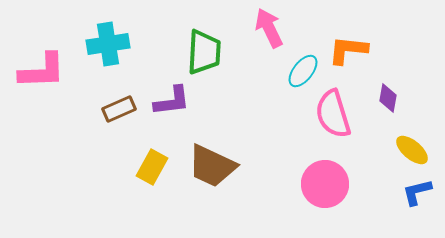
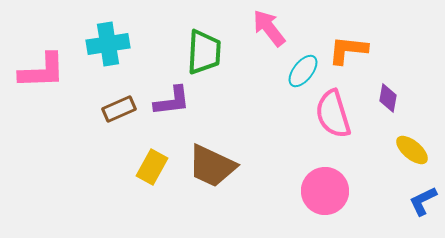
pink arrow: rotated 12 degrees counterclockwise
pink circle: moved 7 px down
blue L-shape: moved 6 px right, 9 px down; rotated 12 degrees counterclockwise
